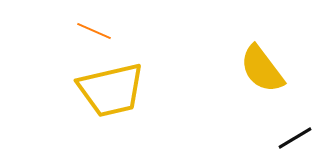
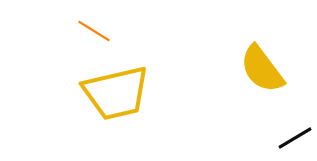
orange line: rotated 8 degrees clockwise
yellow trapezoid: moved 5 px right, 3 px down
